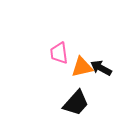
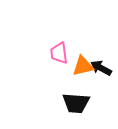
orange triangle: moved 1 px right, 1 px up
black trapezoid: rotated 52 degrees clockwise
